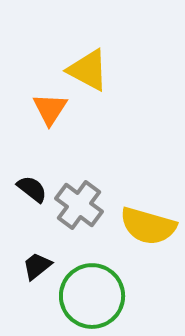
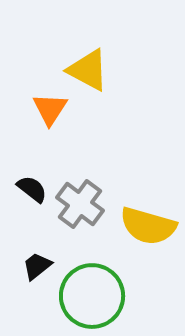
gray cross: moved 1 px right, 1 px up
